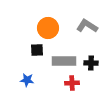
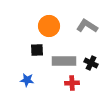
orange circle: moved 1 px right, 2 px up
black cross: rotated 24 degrees clockwise
